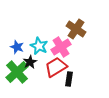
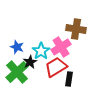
brown cross: rotated 24 degrees counterclockwise
cyan star: moved 2 px right, 5 px down; rotated 12 degrees clockwise
